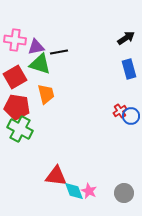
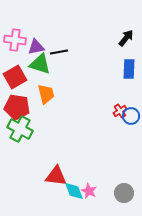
black arrow: rotated 18 degrees counterclockwise
blue rectangle: rotated 18 degrees clockwise
